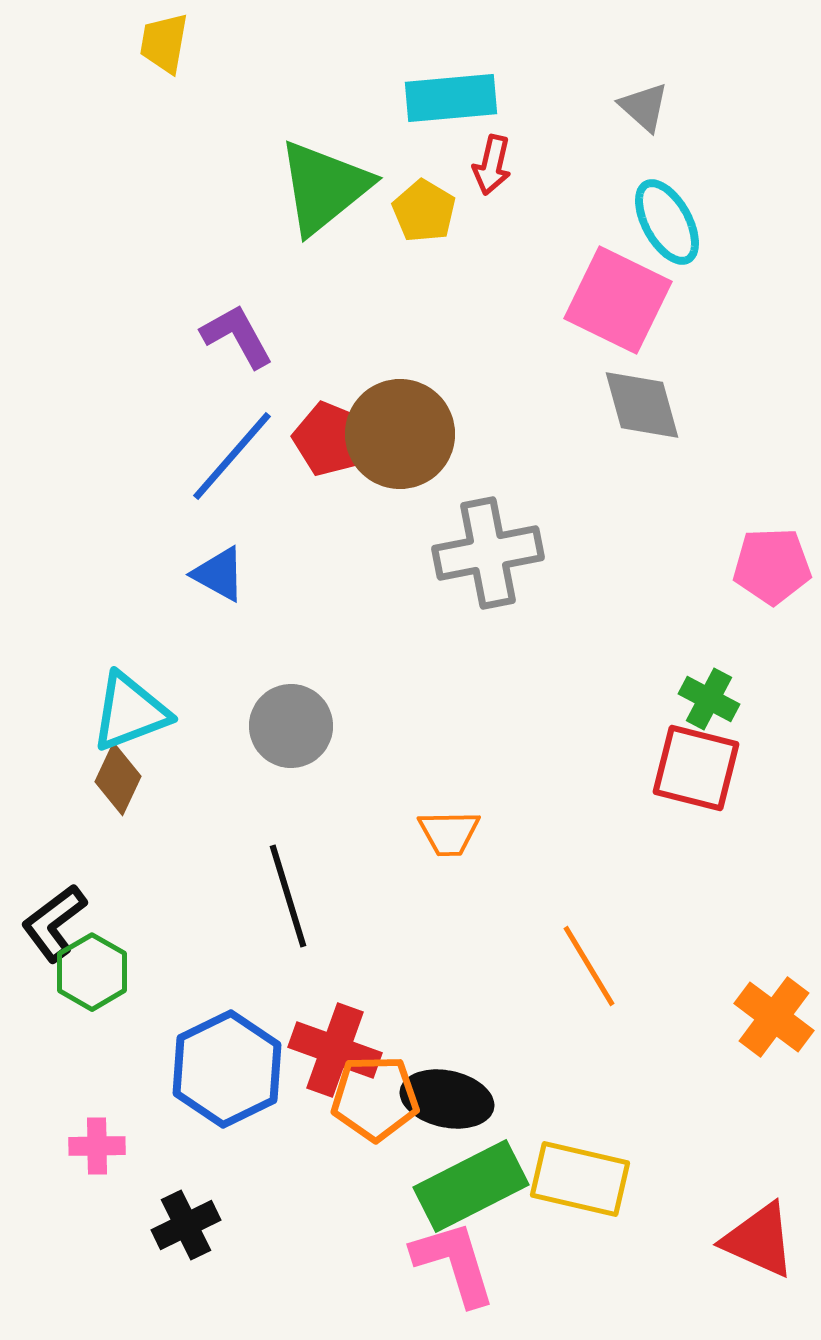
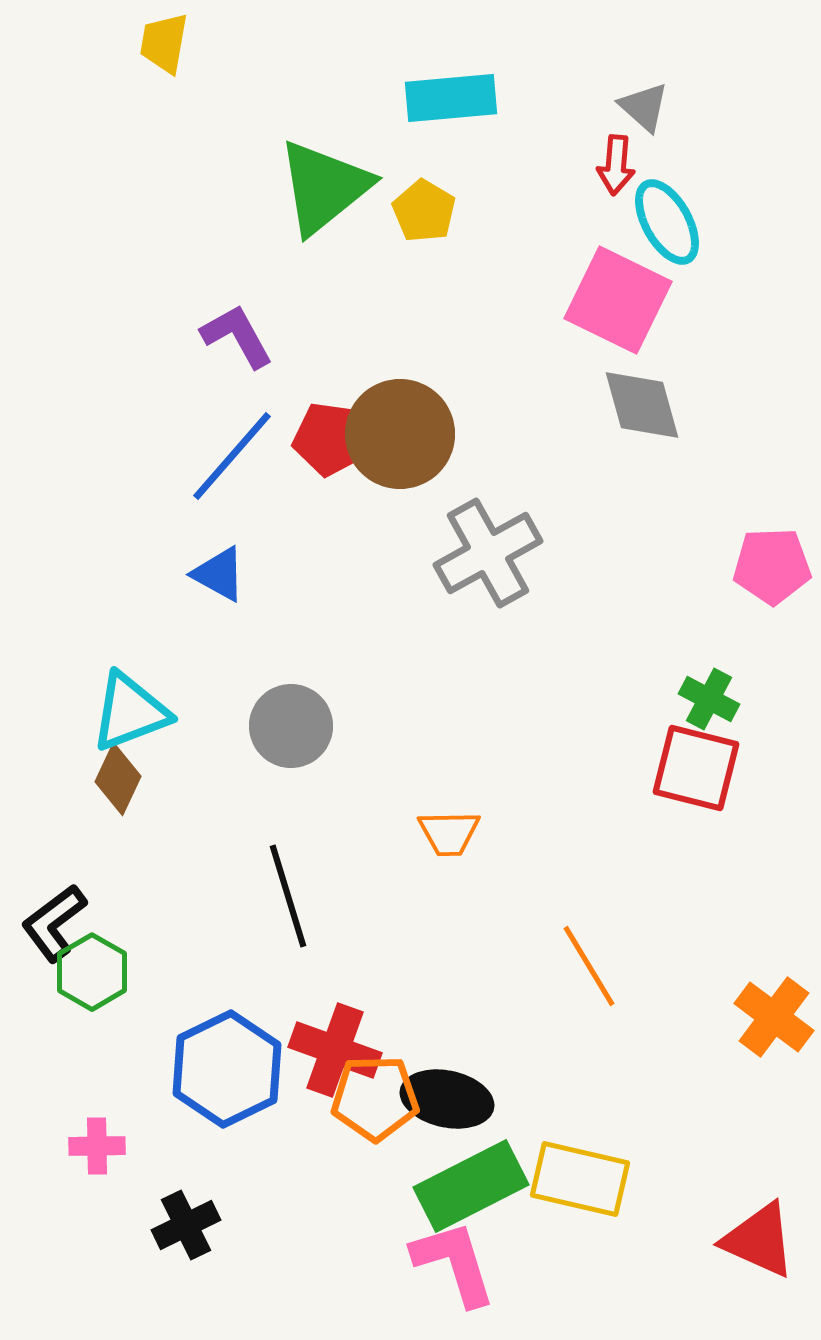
red arrow: moved 124 px right; rotated 8 degrees counterclockwise
red pentagon: rotated 14 degrees counterclockwise
gray cross: rotated 18 degrees counterclockwise
